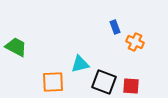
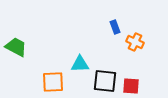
cyan triangle: rotated 12 degrees clockwise
black square: moved 1 px right, 1 px up; rotated 15 degrees counterclockwise
